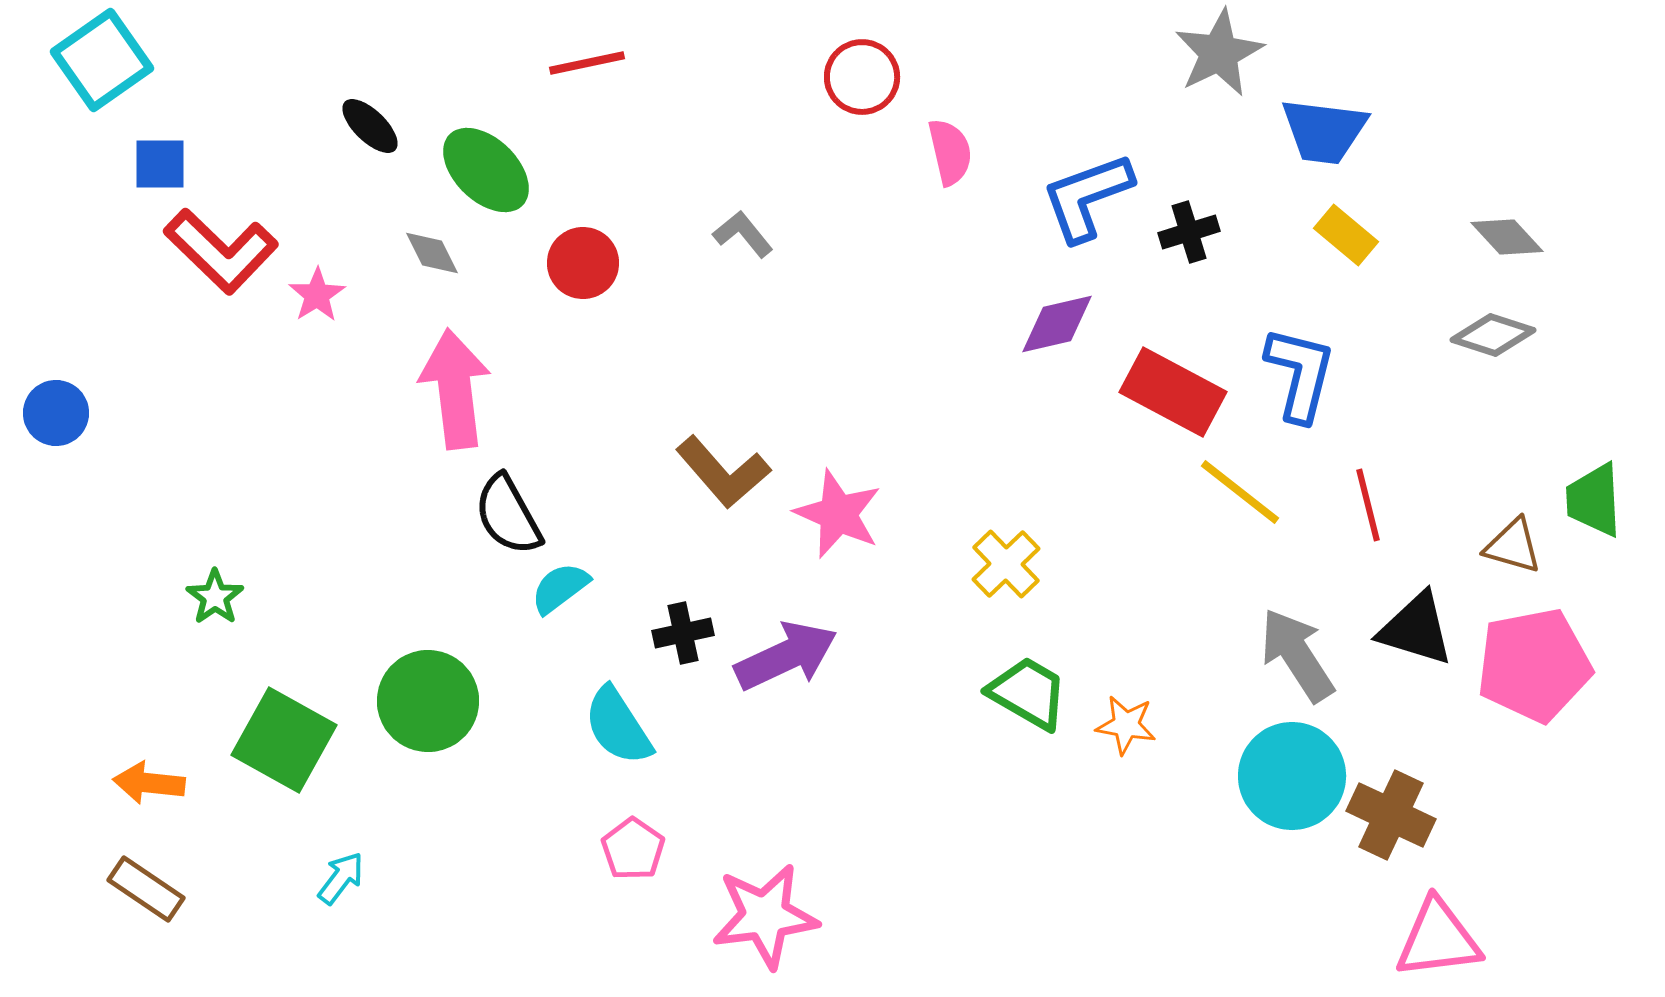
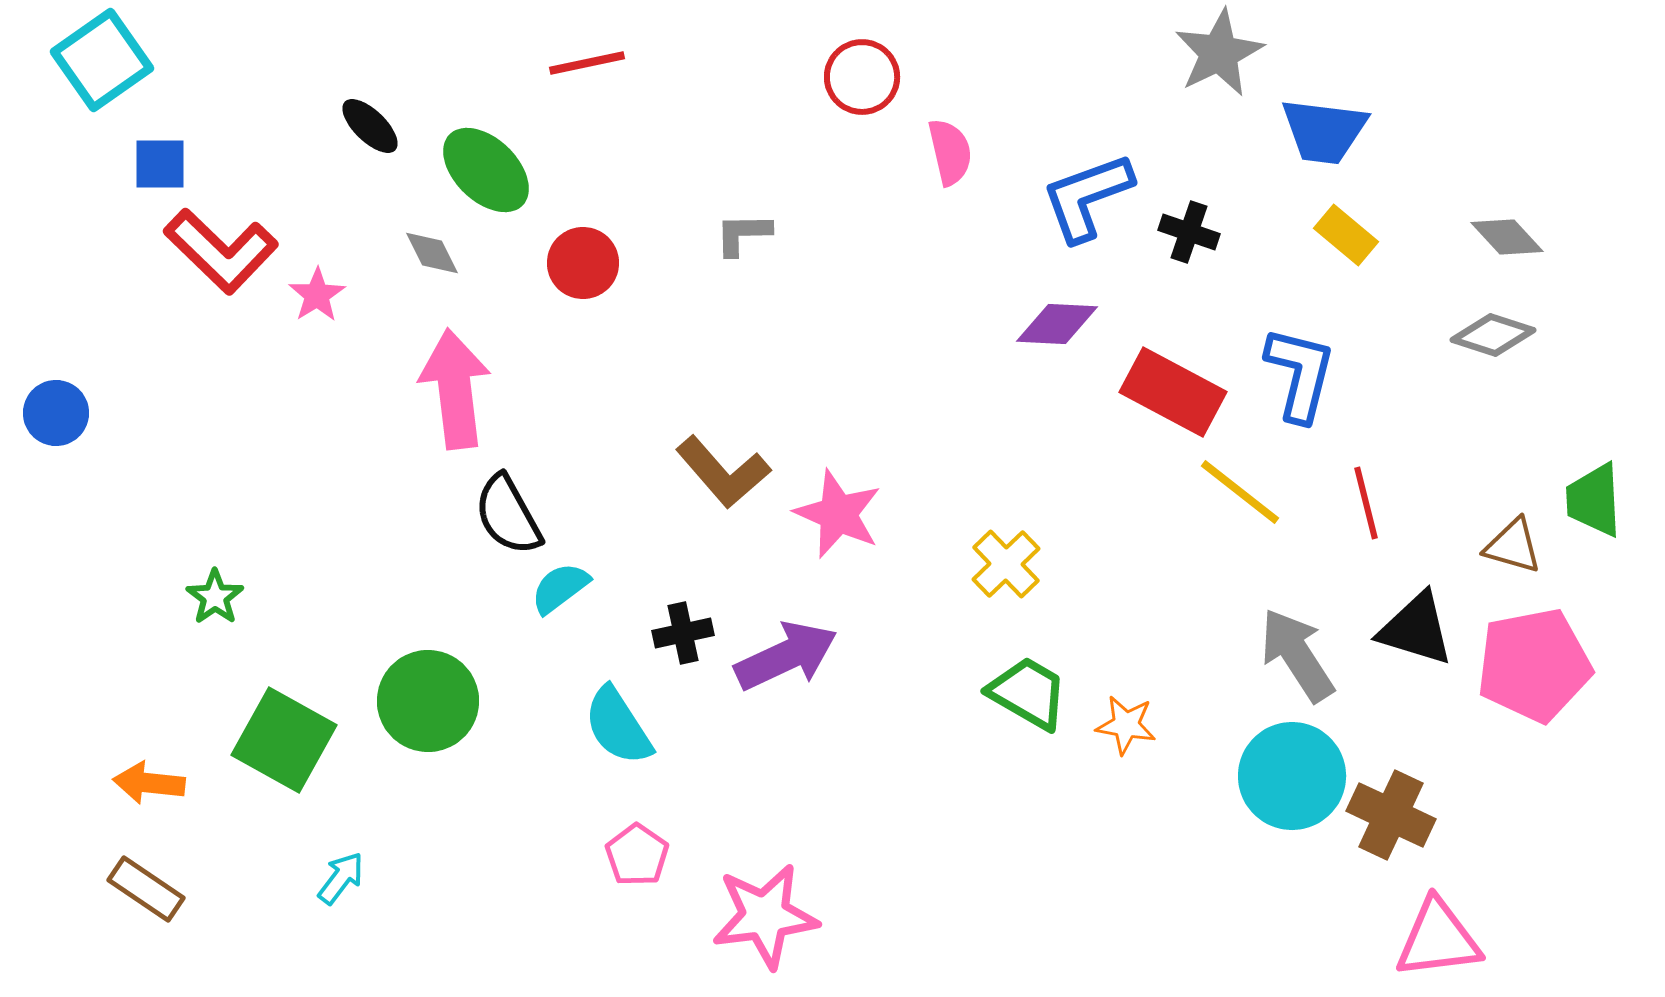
black cross at (1189, 232): rotated 36 degrees clockwise
gray L-shape at (743, 234): rotated 52 degrees counterclockwise
purple diamond at (1057, 324): rotated 16 degrees clockwise
red line at (1368, 505): moved 2 px left, 2 px up
pink pentagon at (633, 849): moved 4 px right, 6 px down
